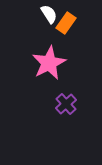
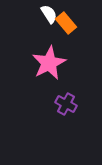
orange rectangle: rotated 75 degrees counterclockwise
purple cross: rotated 20 degrees counterclockwise
